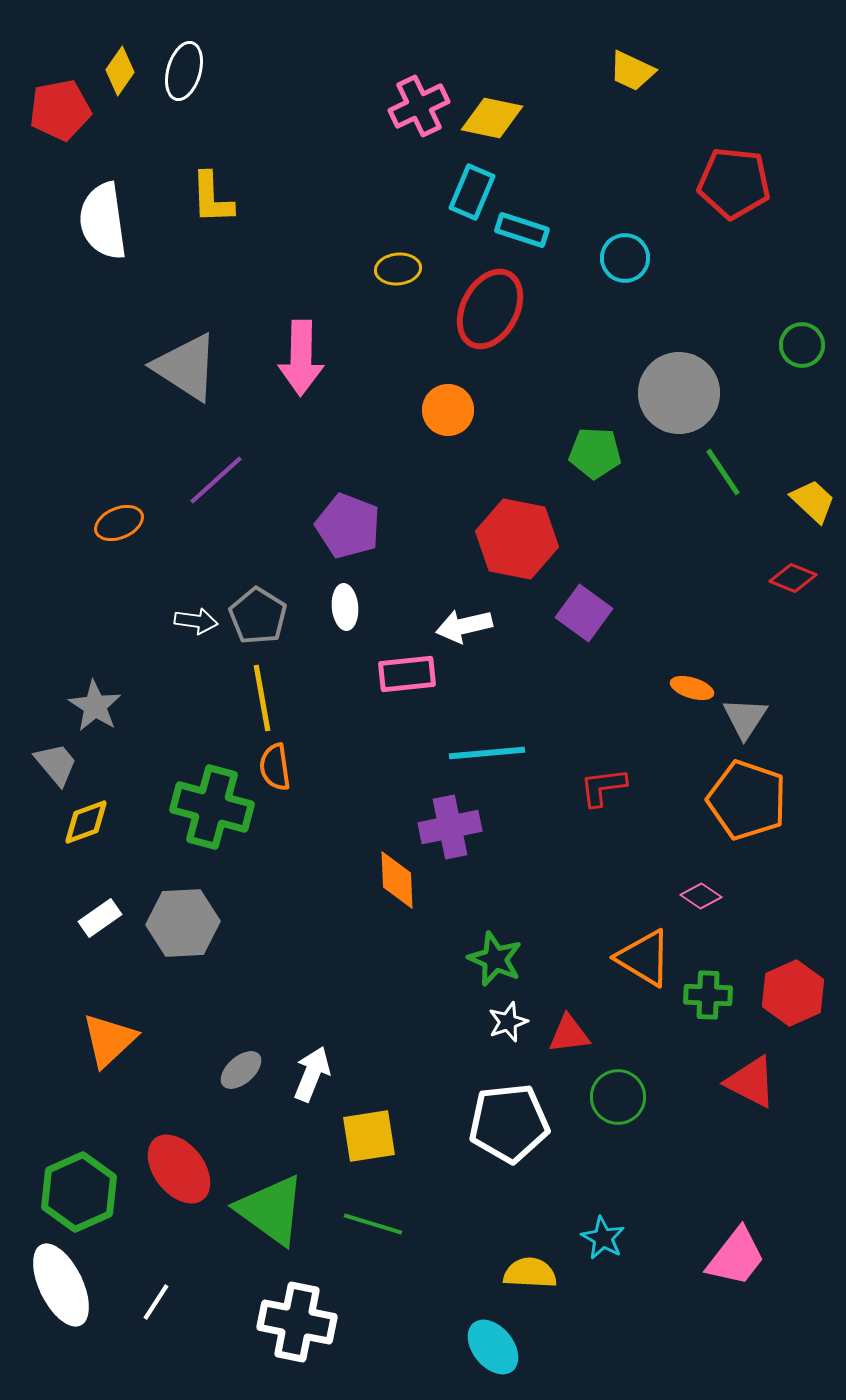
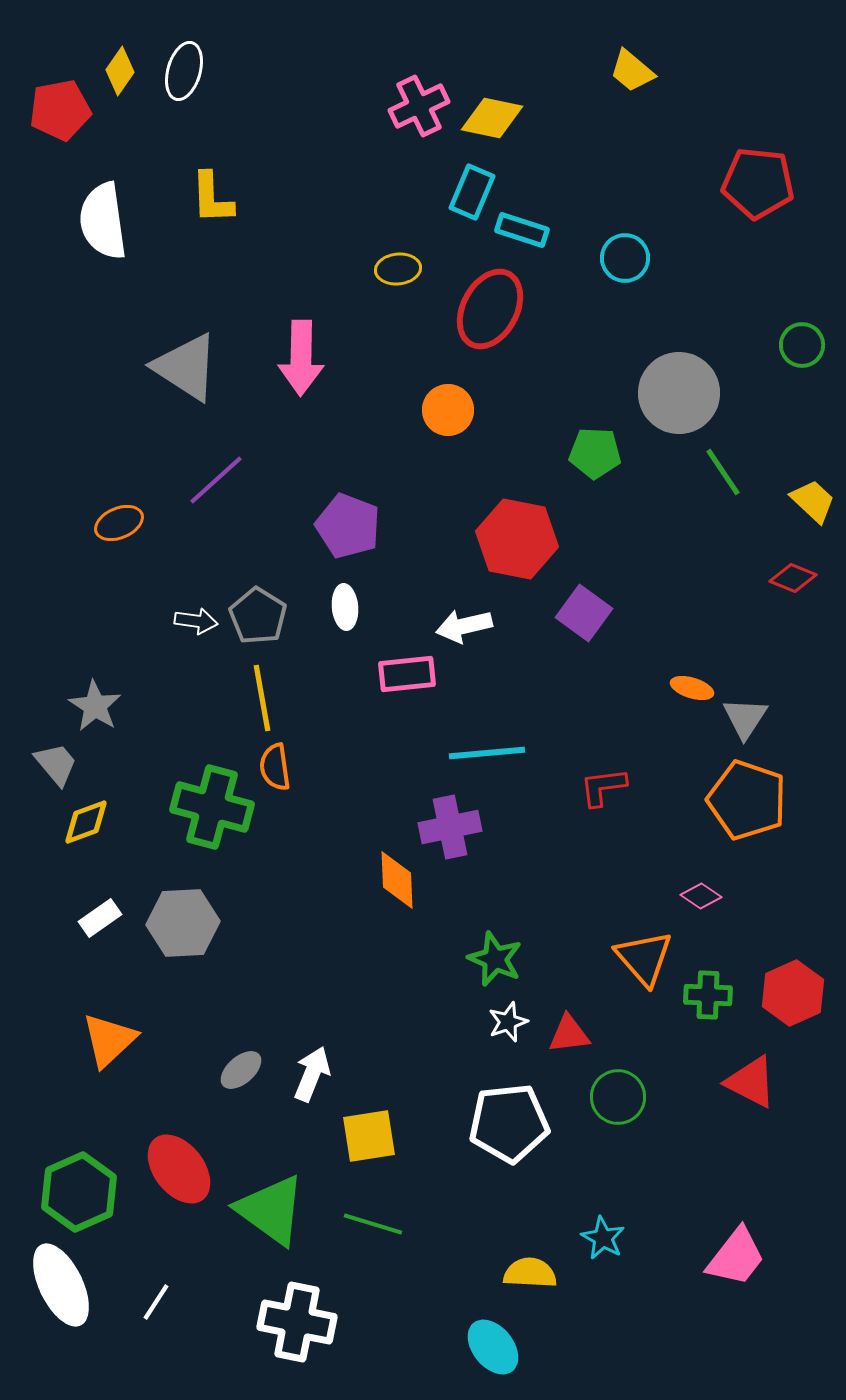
yellow trapezoid at (632, 71): rotated 15 degrees clockwise
red pentagon at (734, 183): moved 24 px right
orange triangle at (644, 958): rotated 18 degrees clockwise
